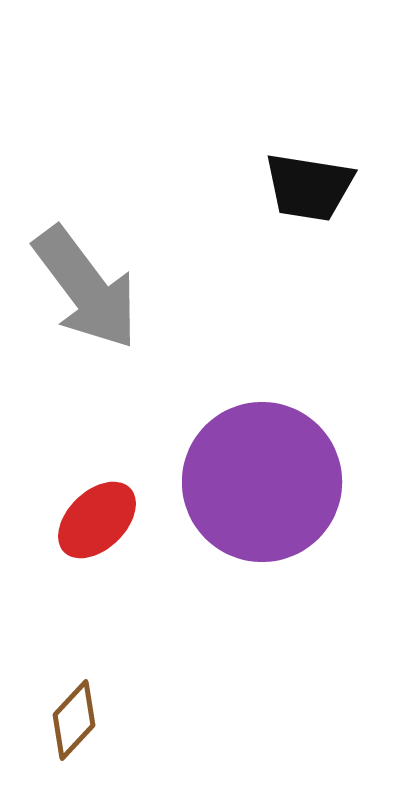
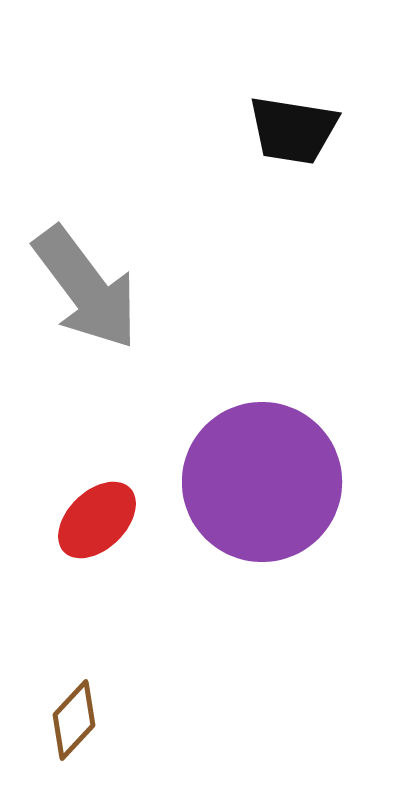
black trapezoid: moved 16 px left, 57 px up
